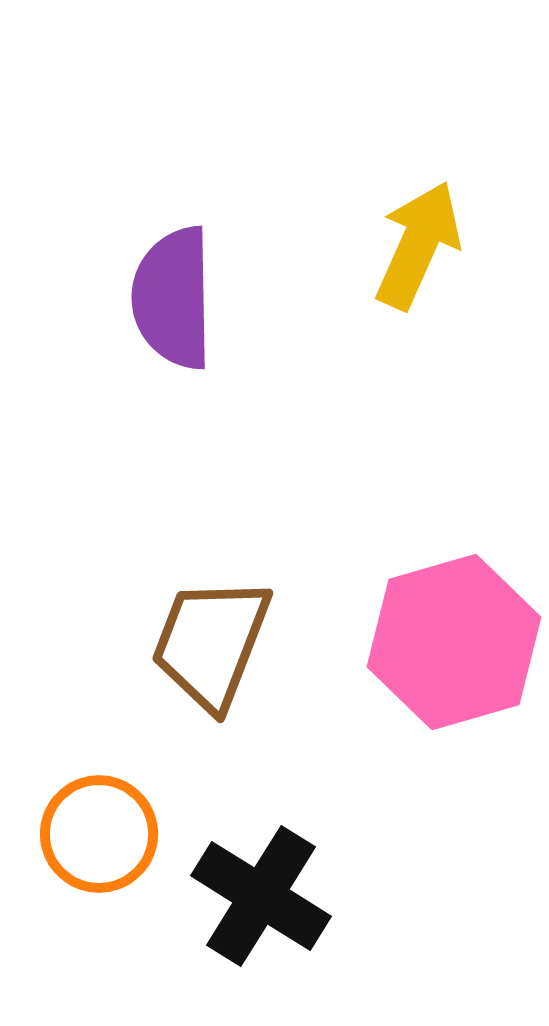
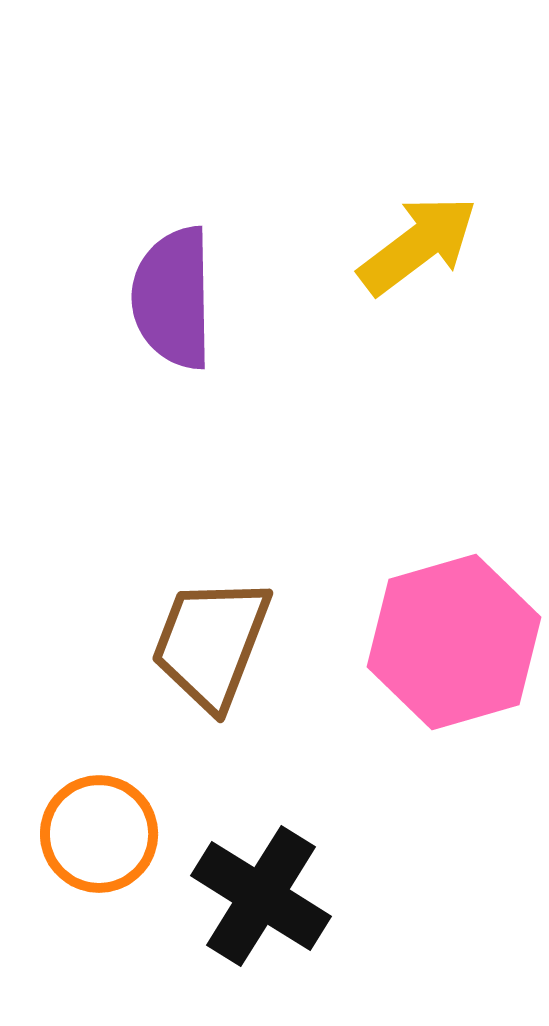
yellow arrow: rotated 29 degrees clockwise
